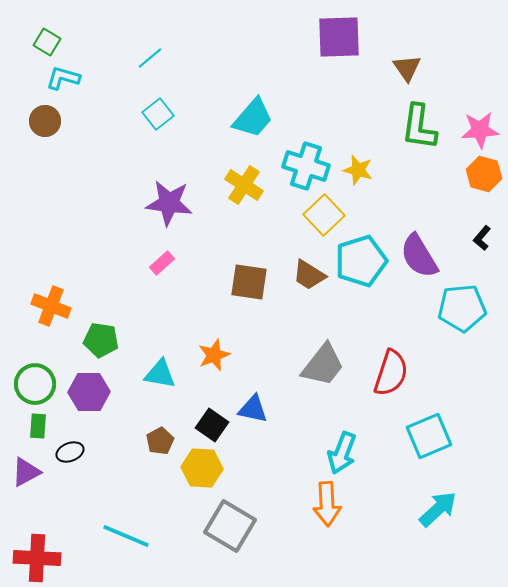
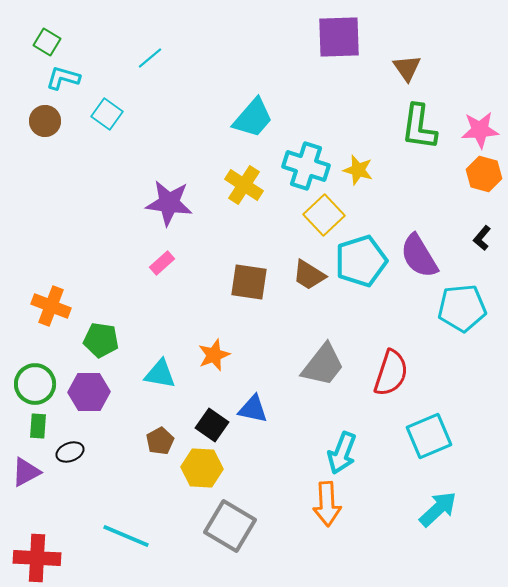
cyan square at (158, 114): moved 51 px left; rotated 16 degrees counterclockwise
